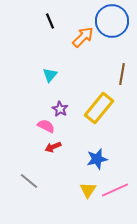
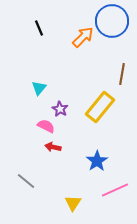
black line: moved 11 px left, 7 px down
cyan triangle: moved 11 px left, 13 px down
yellow rectangle: moved 1 px right, 1 px up
red arrow: rotated 35 degrees clockwise
blue star: moved 2 px down; rotated 20 degrees counterclockwise
gray line: moved 3 px left
yellow triangle: moved 15 px left, 13 px down
